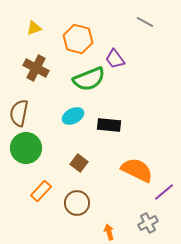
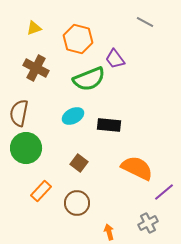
orange semicircle: moved 2 px up
